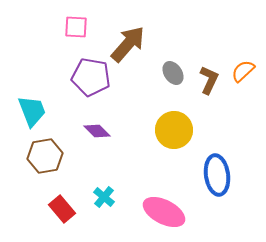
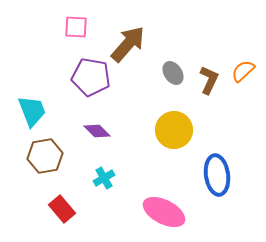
cyan cross: moved 19 px up; rotated 20 degrees clockwise
